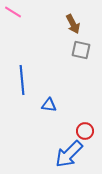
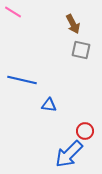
blue line: rotated 72 degrees counterclockwise
